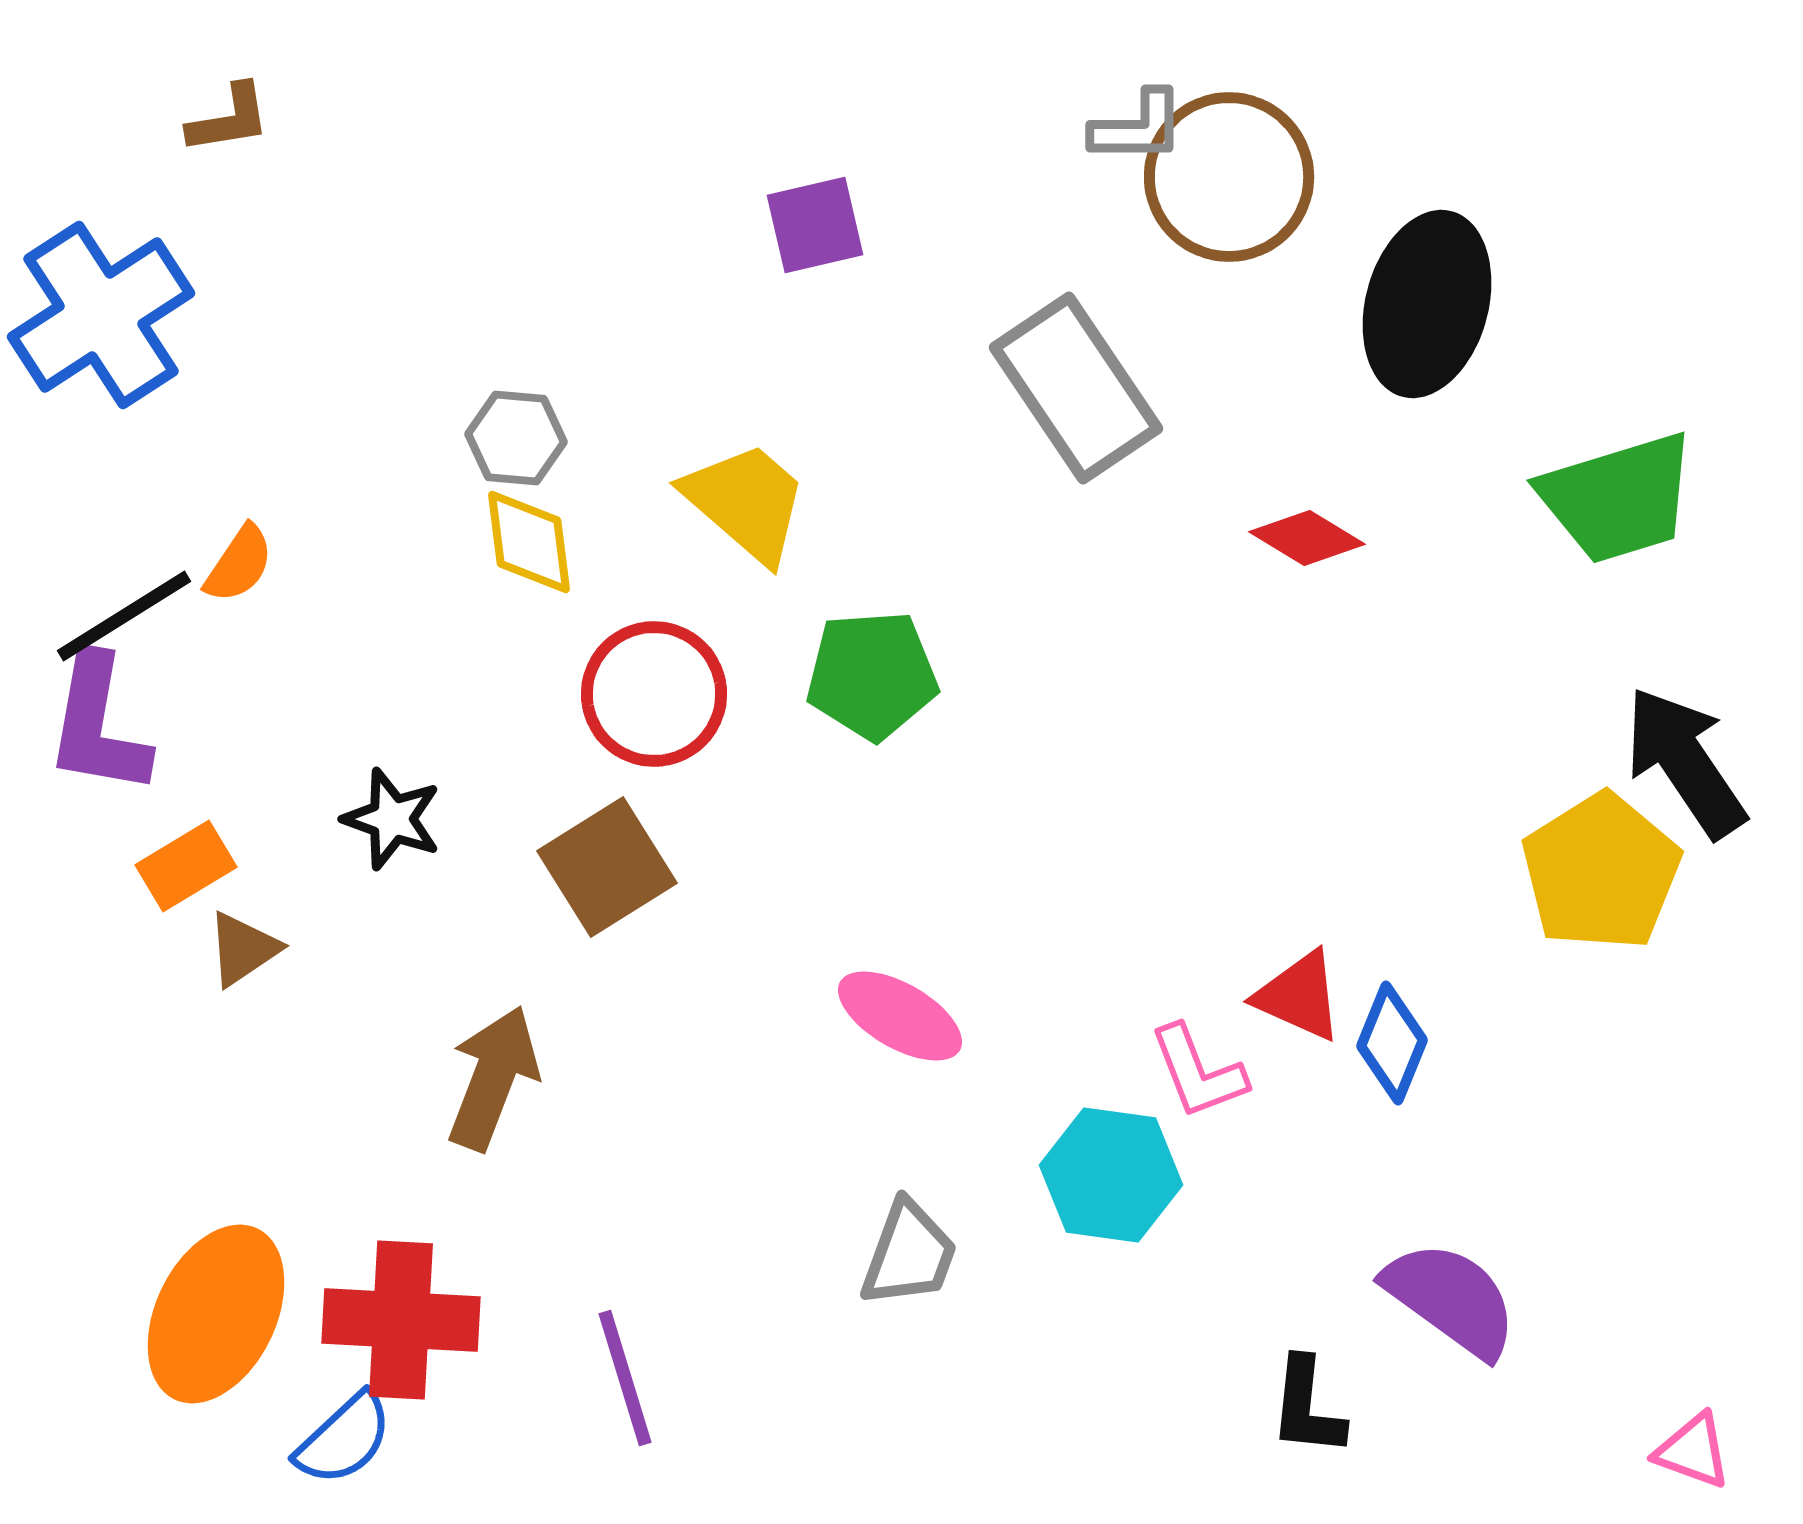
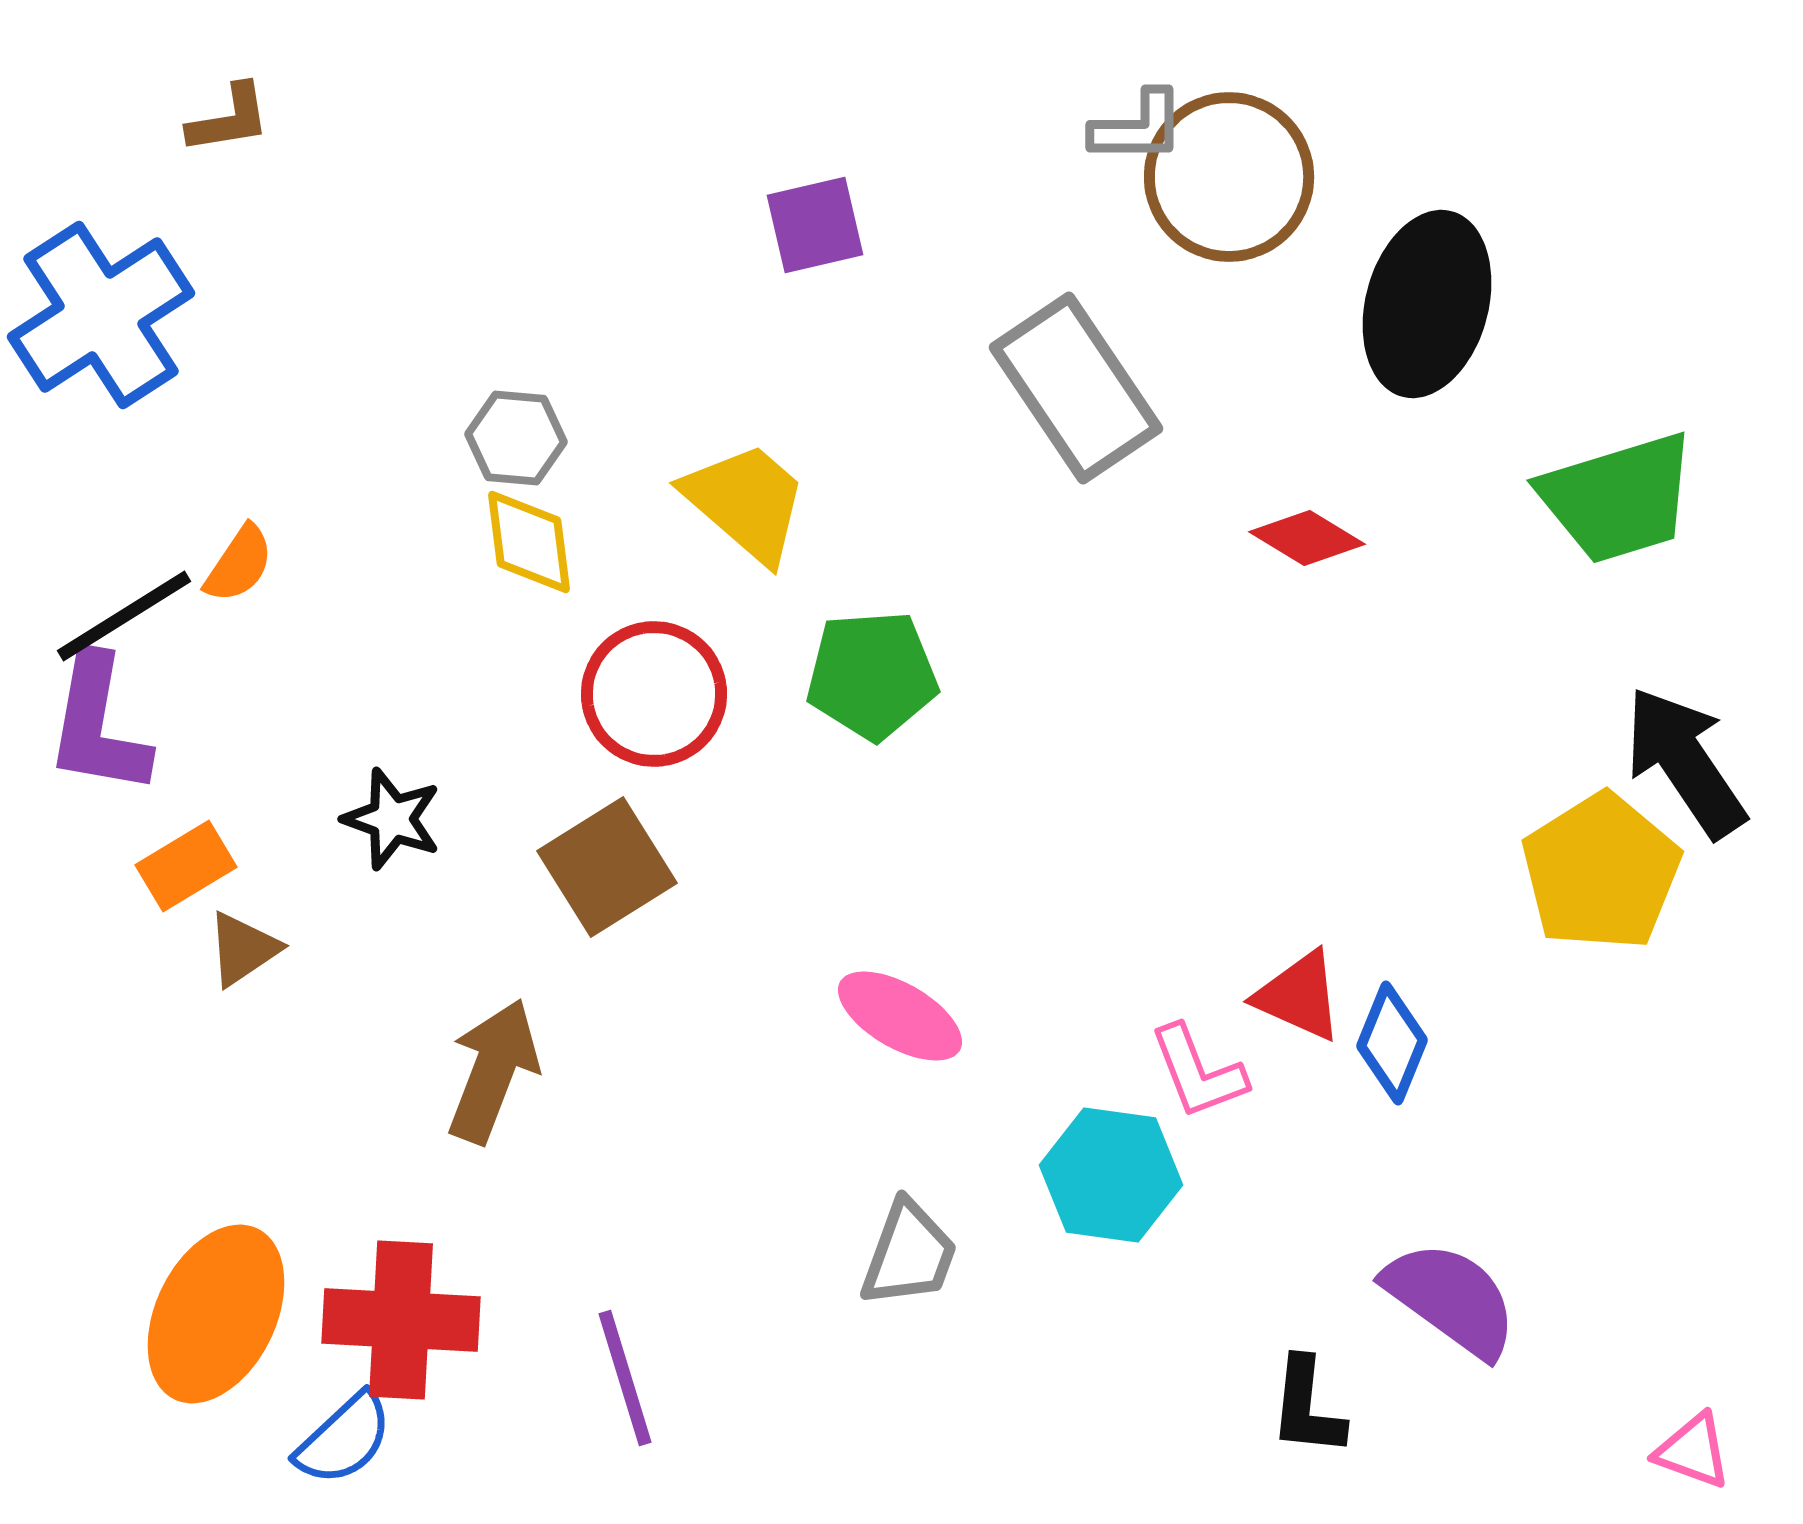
brown arrow: moved 7 px up
